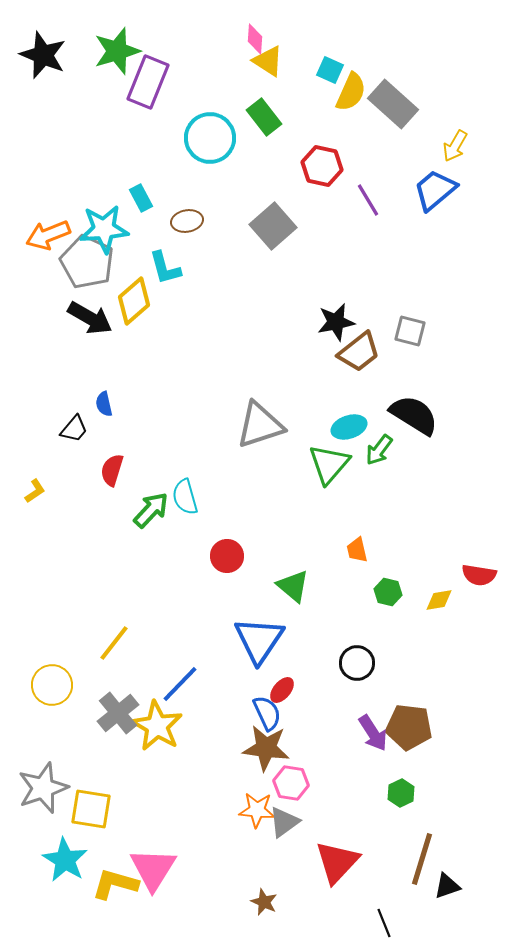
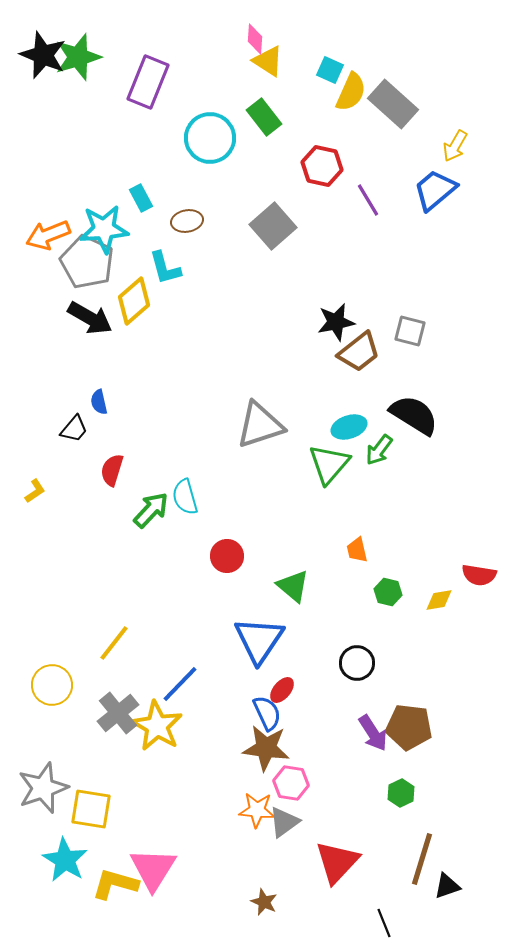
green star at (117, 51): moved 39 px left, 6 px down
blue semicircle at (104, 404): moved 5 px left, 2 px up
